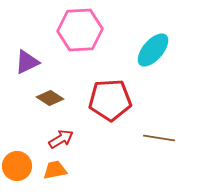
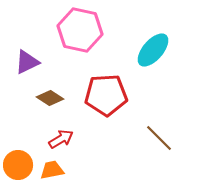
pink hexagon: rotated 15 degrees clockwise
red pentagon: moved 4 px left, 5 px up
brown line: rotated 36 degrees clockwise
orange circle: moved 1 px right, 1 px up
orange trapezoid: moved 3 px left
